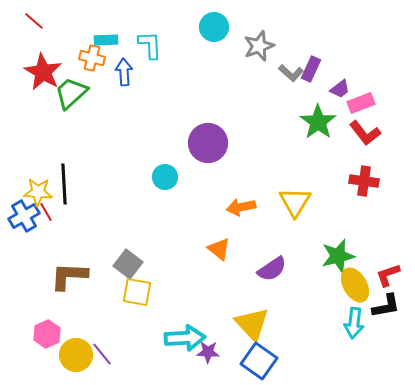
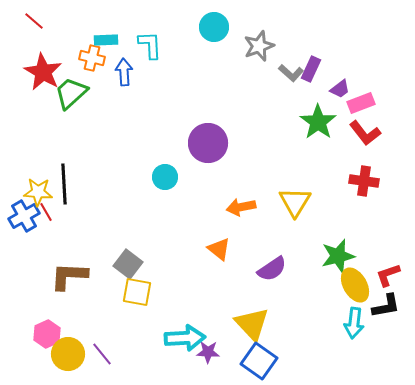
yellow circle at (76, 355): moved 8 px left, 1 px up
